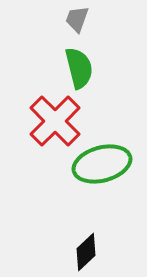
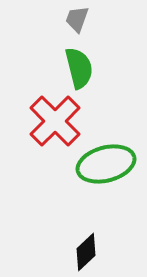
green ellipse: moved 4 px right
